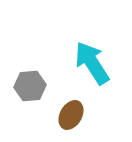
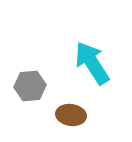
brown ellipse: rotated 68 degrees clockwise
